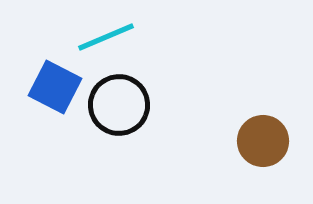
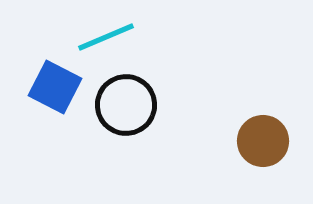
black circle: moved 7 px right
